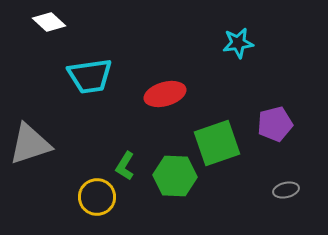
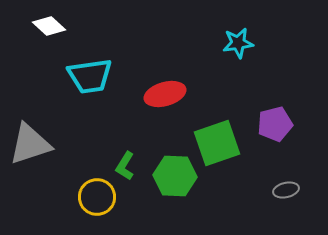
white diamond: moved 4 px down
